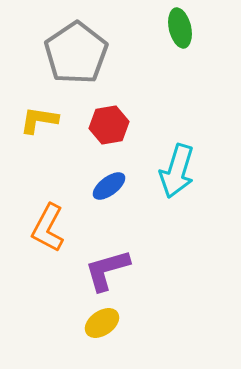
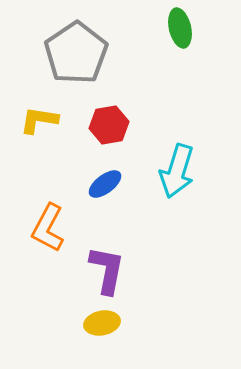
blue ellipse: moved 4 px left, 2 px up
purple L-shape: rotated 117 degrees clockwise
yellow ellipse: rotated 24 degrees clockwise
